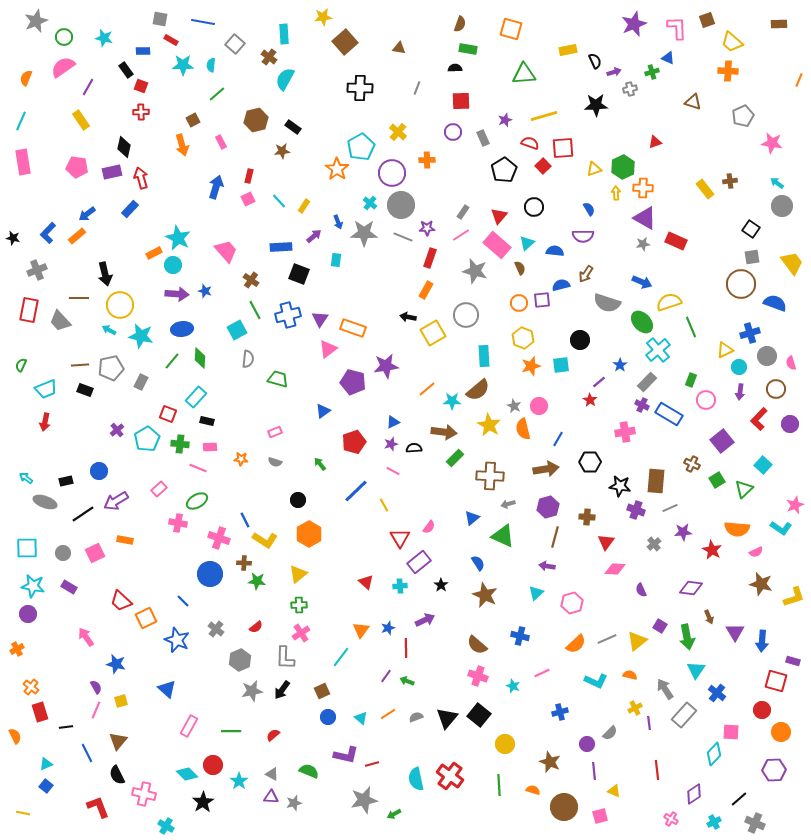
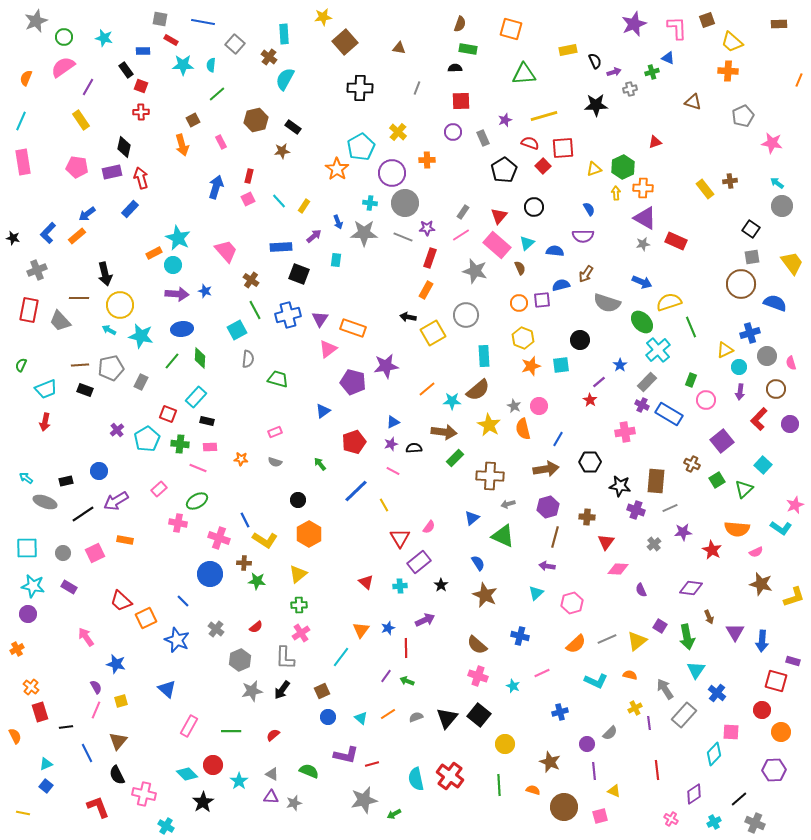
cyan cross at (370, 203): rotated 32 degrees counterclockwise
gray circle at (401, 205): moved 4 px right, 2 px up
pink diamond at (615, 569): moved 3 px right
